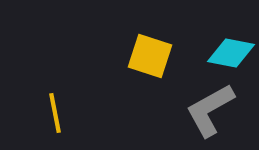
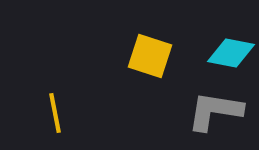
gray L-shape: moved 5 px right, 1 px down; rotated 38 degrees clockwise
